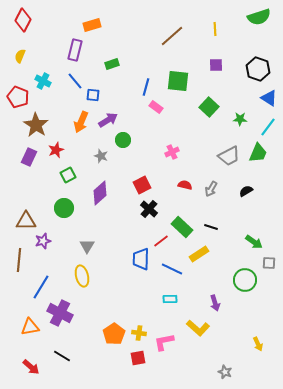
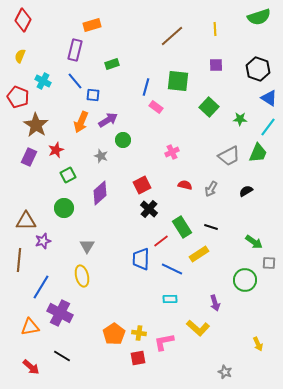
green rectangle at (182, 227): rotated 15 degrees clockwise
